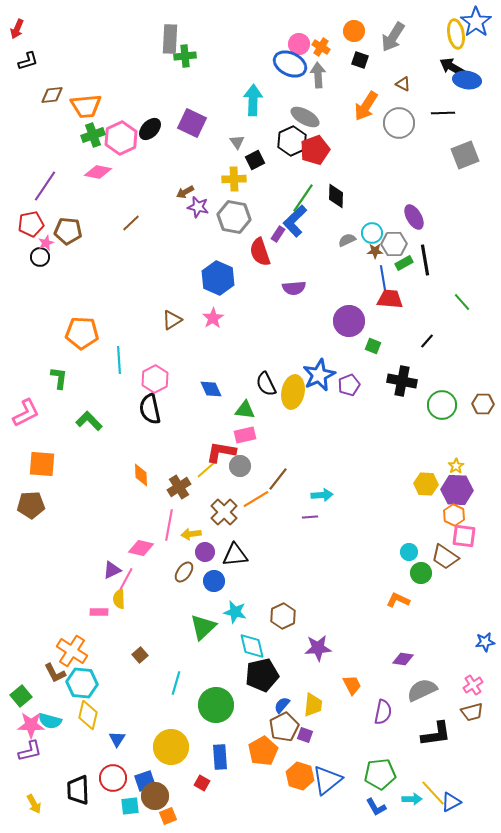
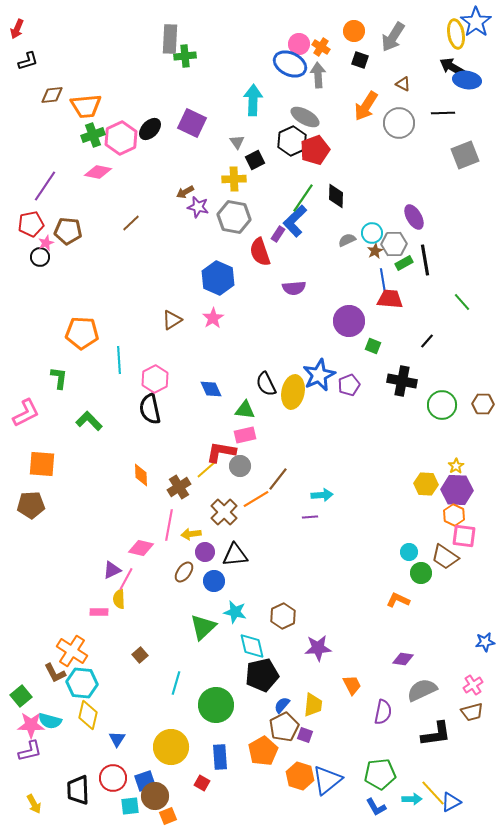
brown star at (375, 251): rotated 28 degrees counterclockwise
blue line at (383, 278): moved 3 px down
